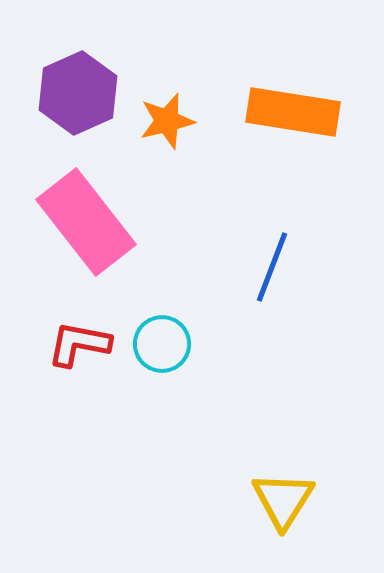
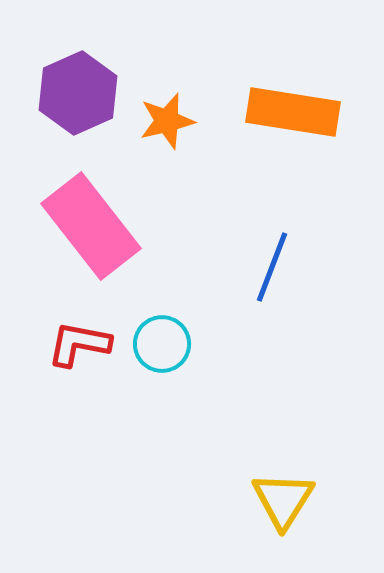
pink rectangle: moved 5 px right, 4 px down
